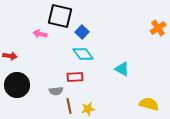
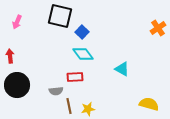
pink arrow: moved 23 px left, 12 px up; rotated 80 degrees counterclockwise
red arrow: rotated 104 degrees counterclockwise
